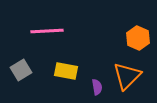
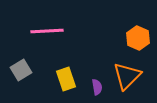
yellow rectangle: moved 8 px down; rotated 60 degrees clockwise
